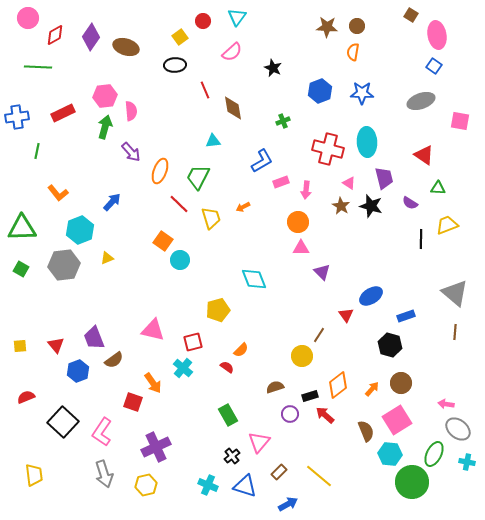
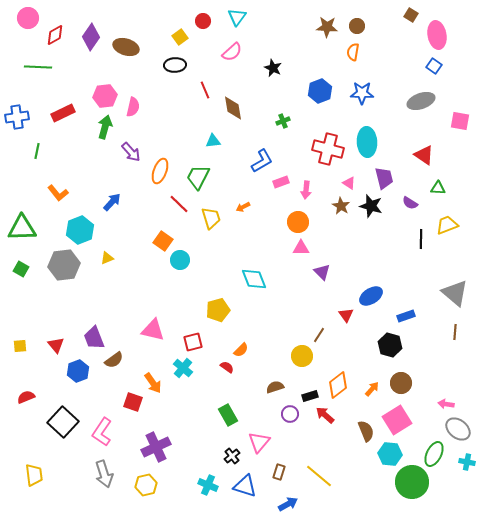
pink semicircle at (131, 111): moved 2 px right, 4 px up; rotated 18 degrees clockwise
brown rectangle at (279, 472): rotated 28 degrees counterclockwise
